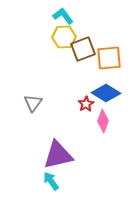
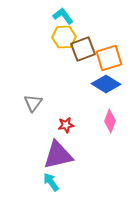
orange square: rotated 12 degrees counterclockwise
blue diamond: moved 9 px up
red star: moved 20 px left, 21 px down; rotated 21 degrees clockwise
pink diamond: moved 7 px right
cyan arrow: moved 1 px down
